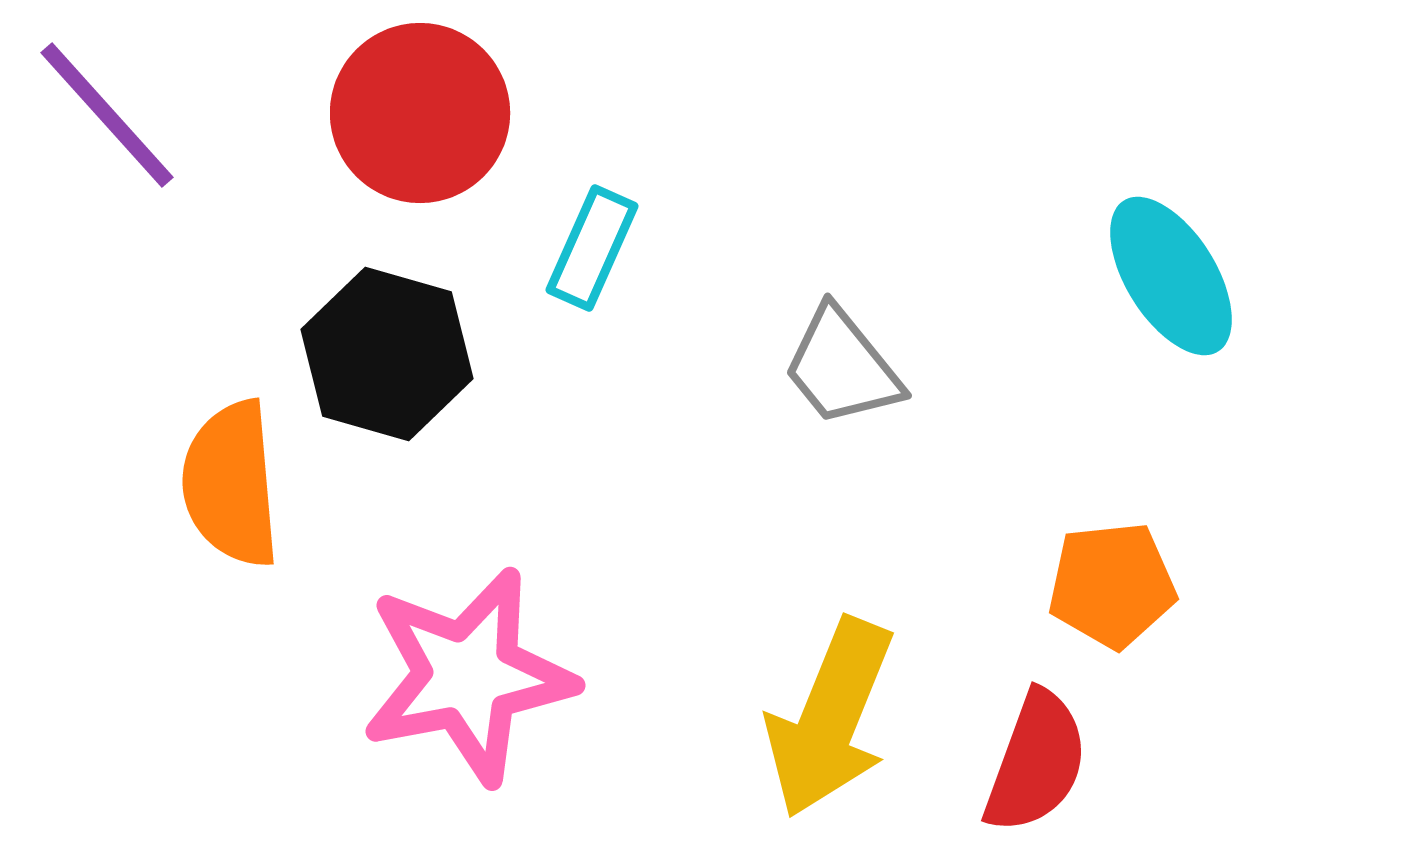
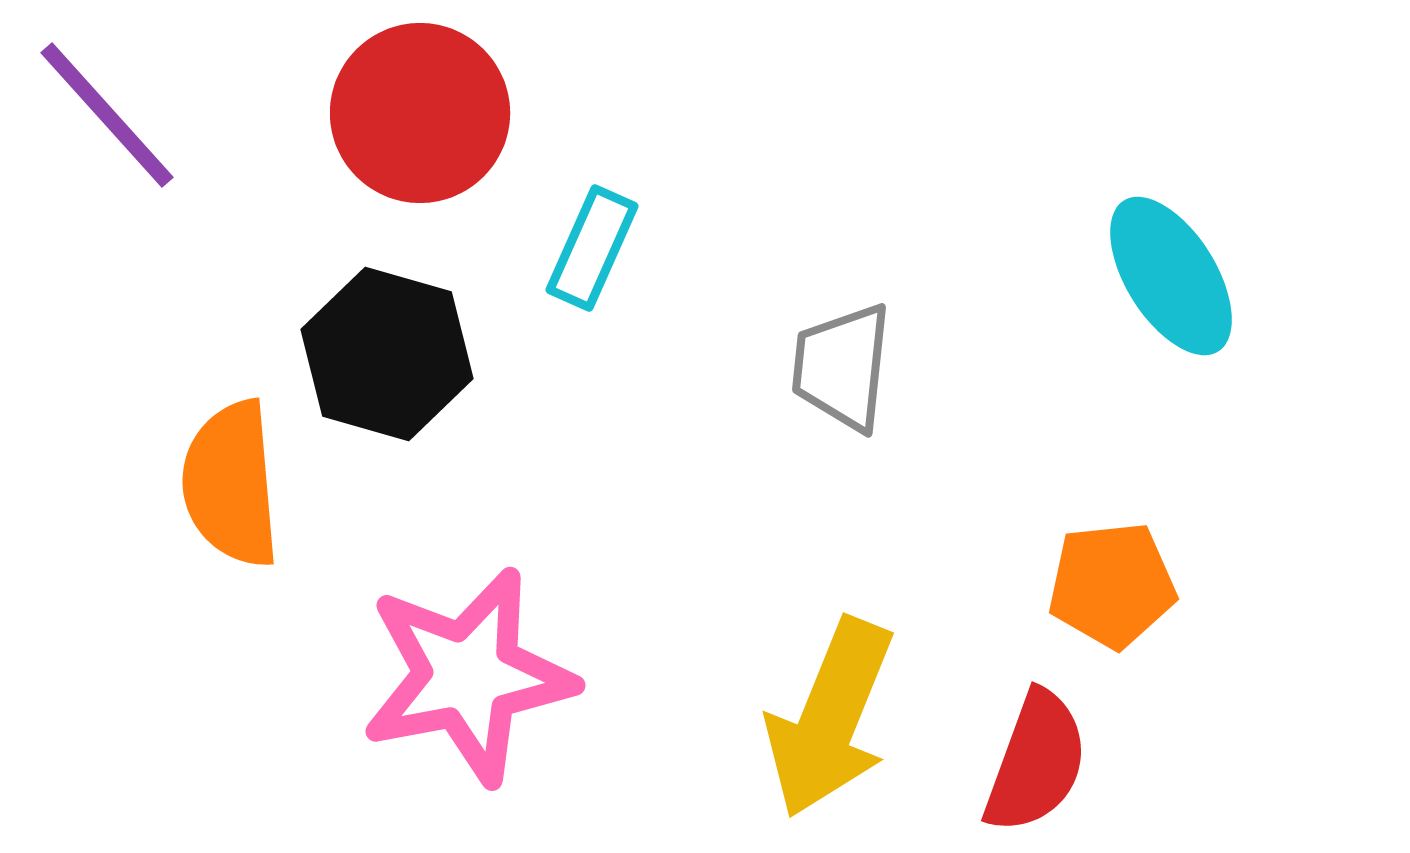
gray trapezoid: rotated 45 degrees clockwise
